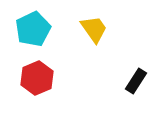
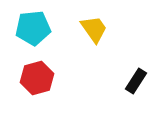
cyan pentagon: moved 1 px up; rotated 20 degrees clockwise
red hexagon: rotated 8 degrees clockwise
